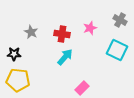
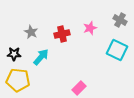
red cross: rotated 21 degrees counterclockwise
cyan arrow: moved 24 px left
pink rectangle: moved 3 px left
